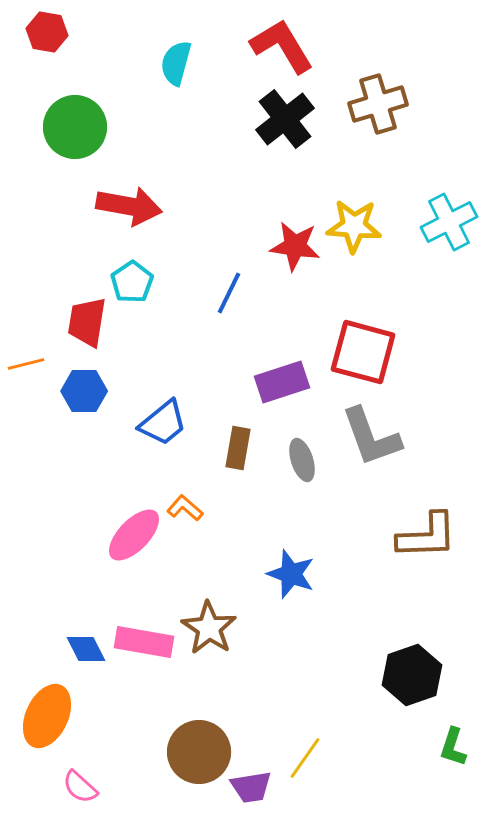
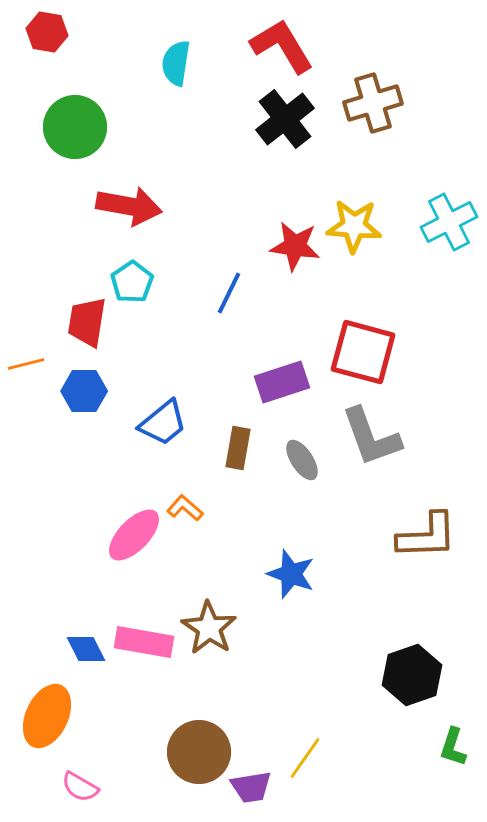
cyan semicircle: rotated 6 degrees counterclockwise
brown cross: moved 5 px left, 1 px up
gray ellipse: rotated 15 degrees counterclockwise
pink semicircle: rotated 12 degrees counterclockwise
